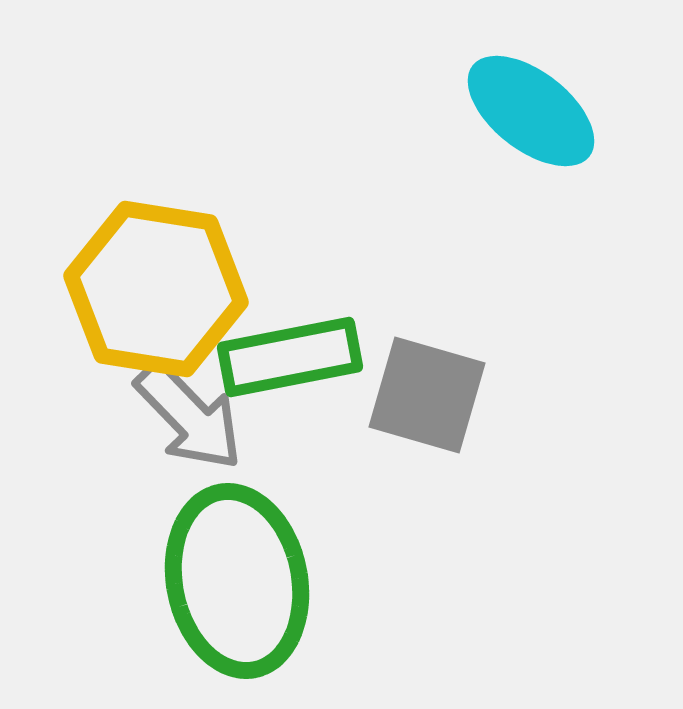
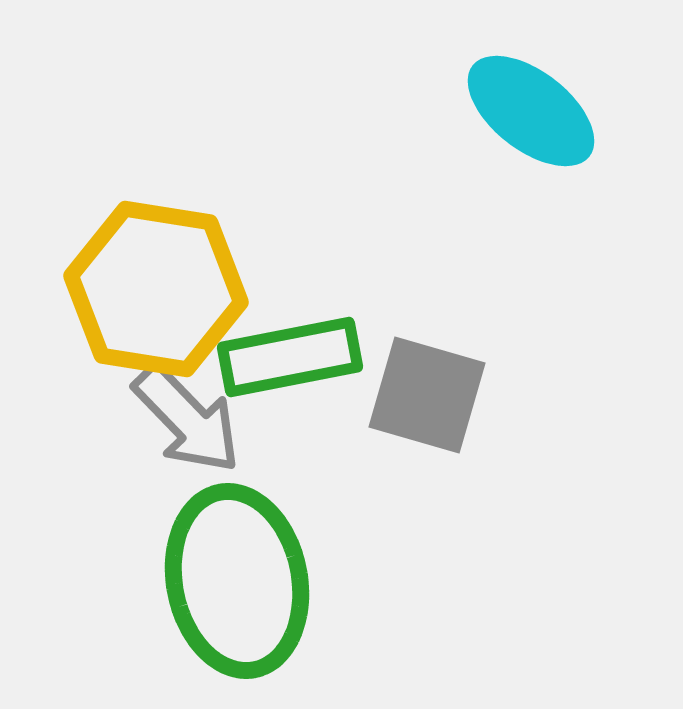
gray arrow: moved 2 px left, 3 px down
